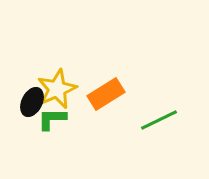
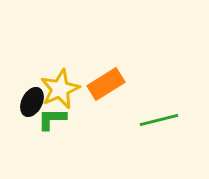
yellow star: moved 3 px right
orange rectangle: moved 10 px up
green line: rotated 12 degrees clockwise
